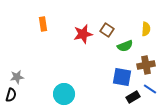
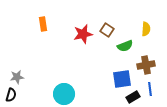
blue square: moved 2 px down; rotated 18 degrees counterclockwise
blue line: rotated 48 degrees clockwise
